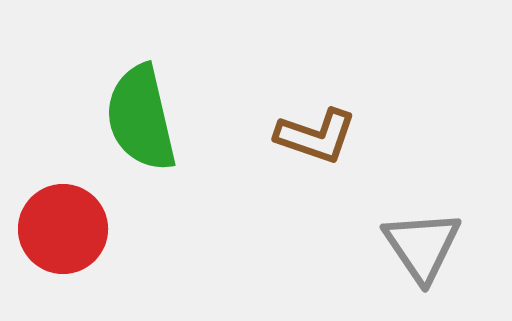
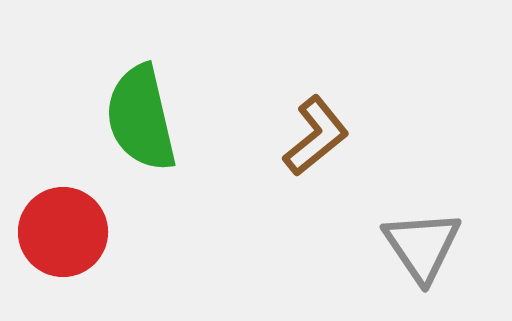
brown L-shape: rotated 58 degrees counterclockwise
red circle: moved 3 px down
